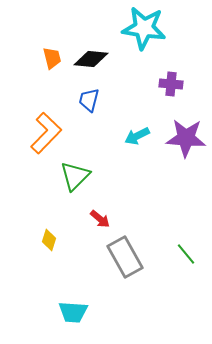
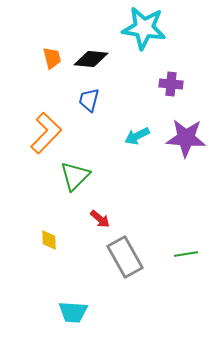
yellow diamond: rotated 20 degrees counterclockwise
green line: rotated 60 degrees counterclockwise
